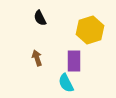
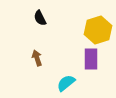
yellow hexagon: moved 8 px right
purple rectangle: moved 17 px right, 2 px up
cyan semicircle: rotated 78 degrees clockwise
